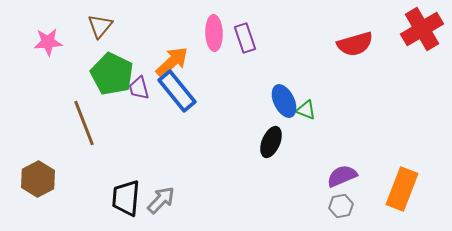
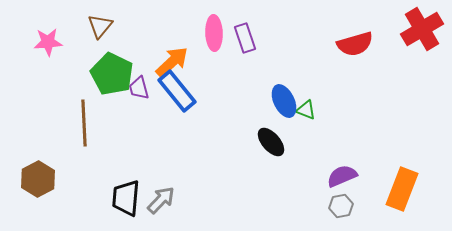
brown line: rotated 18 degrees clockwise
black ellipse: rotated 64 degrees counterclockwise
